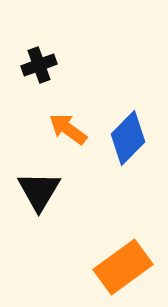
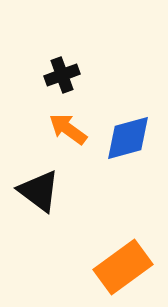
black cross: moved 23 px right, 10 px down
blue diamond: rotated 30 degrees clockwise
black triangle: rotated 24 degrees counterclockwise
